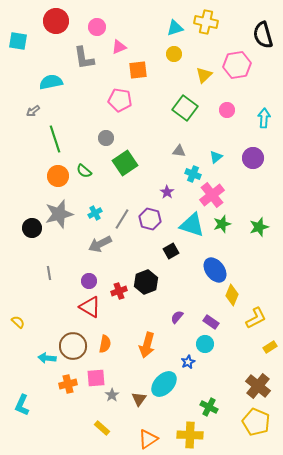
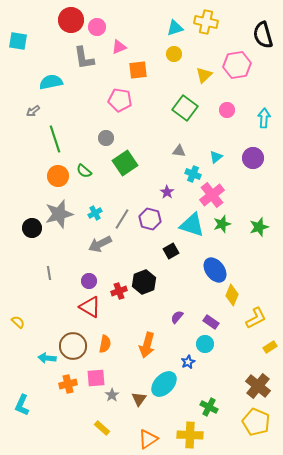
red circle at (56, 21): moved 15 px right, 1 px up
black hexagon at (146, 282): moved 2 px left
